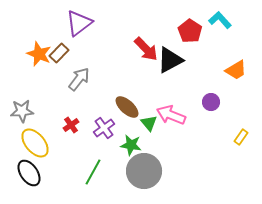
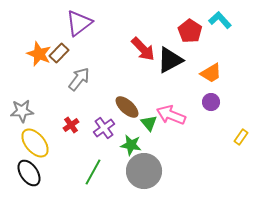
red arrow: moved 3 px left
orange trapezoid: moved 25 px left, 3 px down
